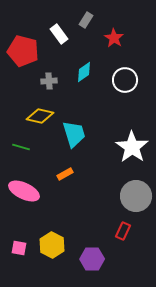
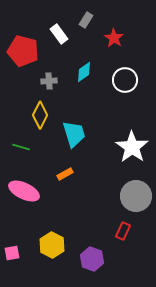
yellow diamond: moved 1 px up; rotated 76 degrees counterclockwise
pink square: moved 7 px left, 5 px down; rotated 21 degrees counterclockwise
purple hexagon: rotated 20 degrees clockwise
